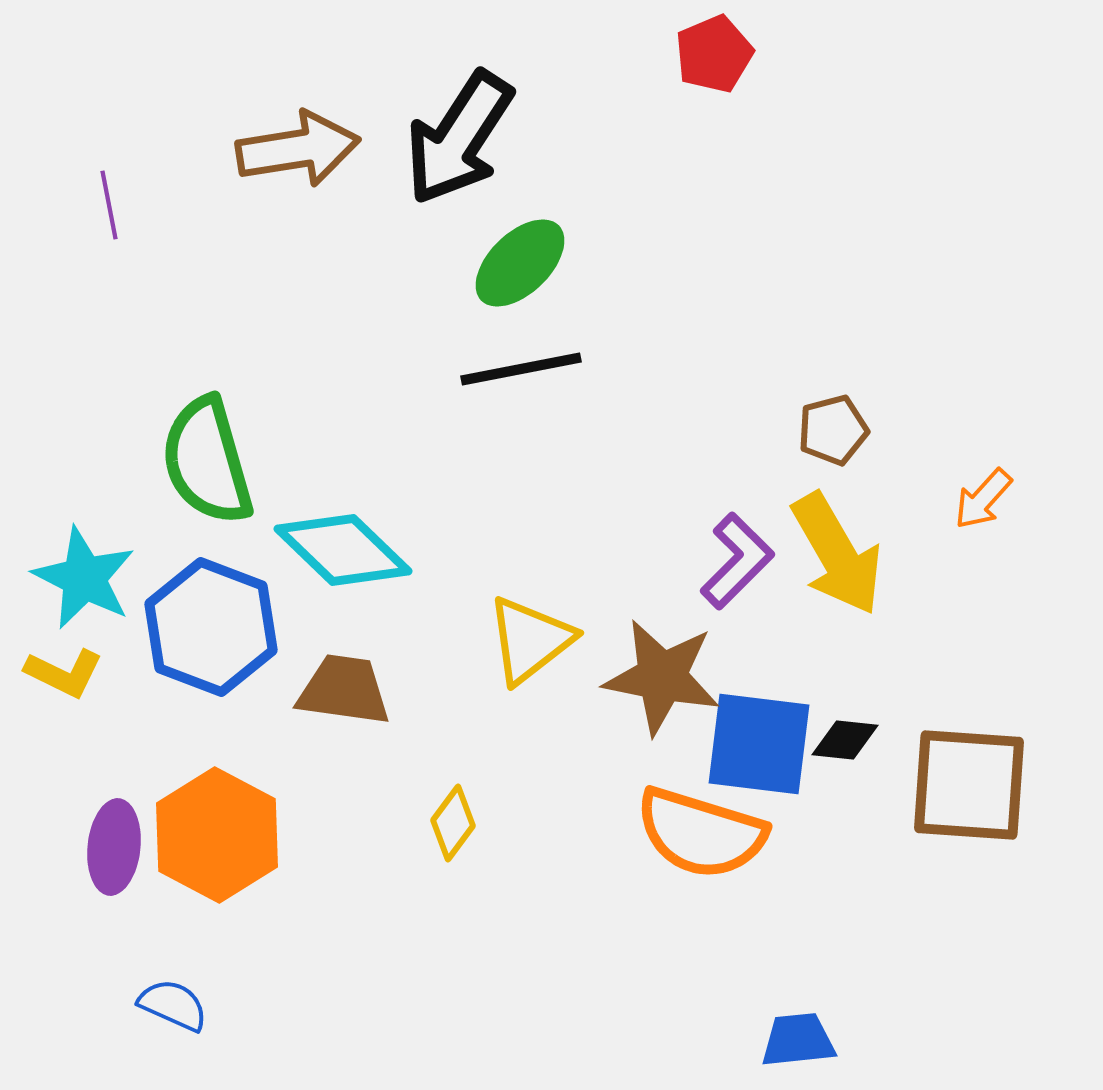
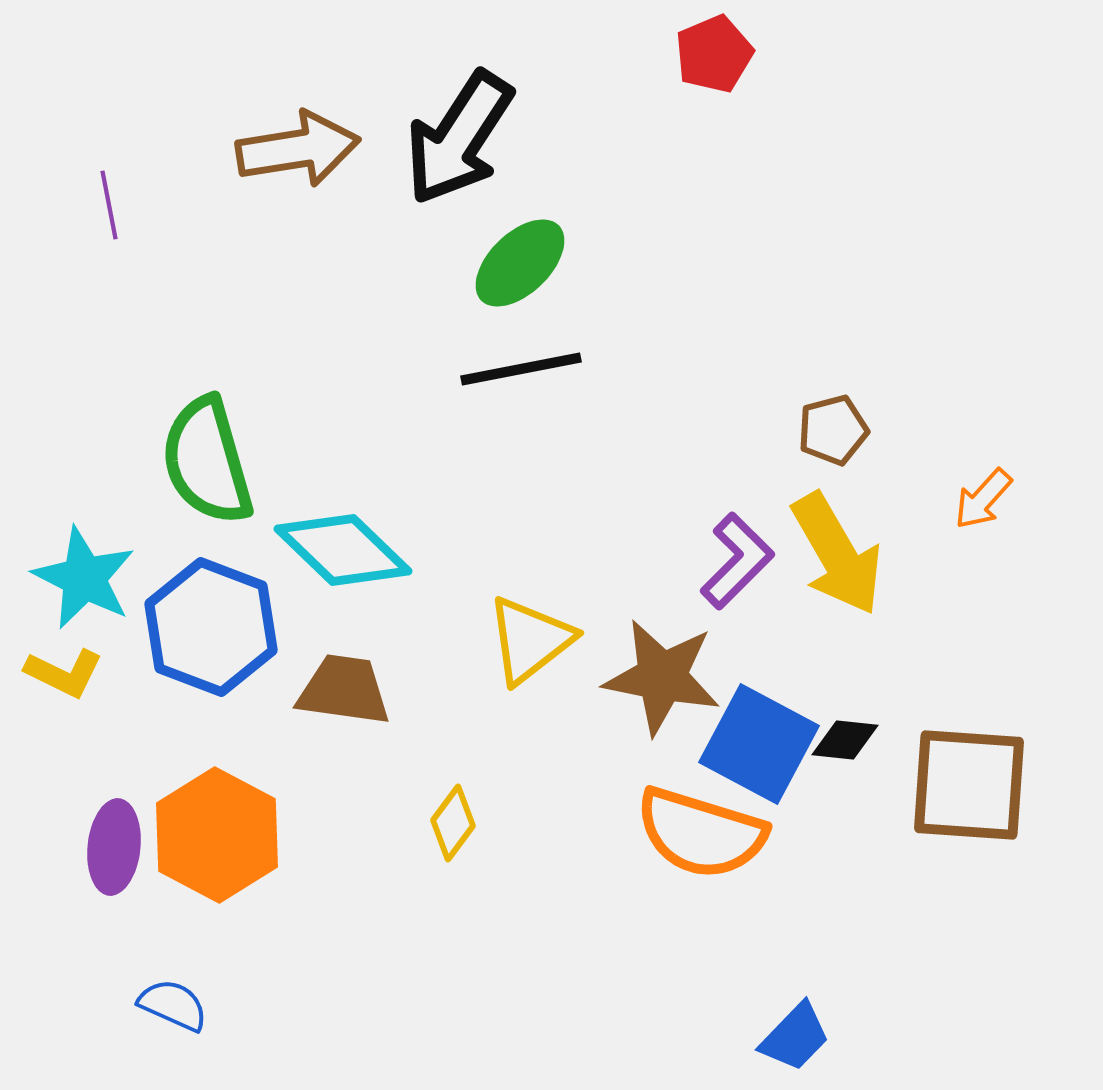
blue square: rotated 21 degrees clockwise
blue trapezoid: moved 3 px left, 3 px up; rotated 140 degrees clockwise
